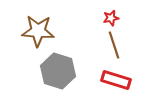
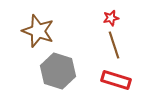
brown star: rotated 16 degrees clockwise
